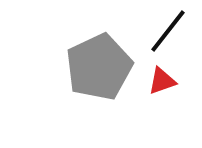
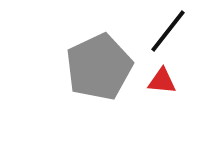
red triangle: rotated 24 degrees clockwise
